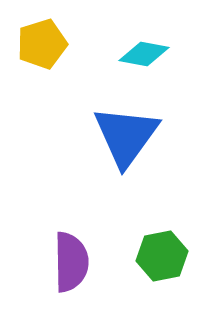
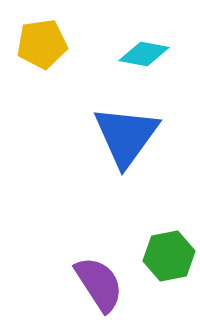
yellow pentagon: rotated 9 degrees clockwise
green hexagon: moved 7 px right
purple semicircle: moved 28 px right, 22 px down; rotated 32 degrees counterclockwise
